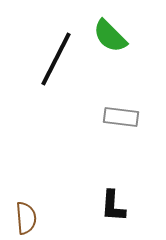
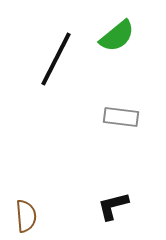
green semicircle: moved 7 px right; rotated 84 degrees counterclockwise
black L-shape: rotated 72 degrees clockwise
brown semicircle: moved 2 px up
